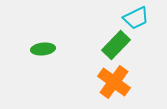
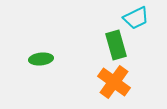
green rectangle: rotated 60 degrees counterclockwise
green ellipse: moved 2 px left, 10 px down
